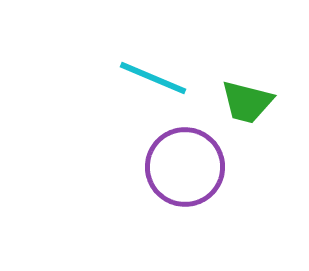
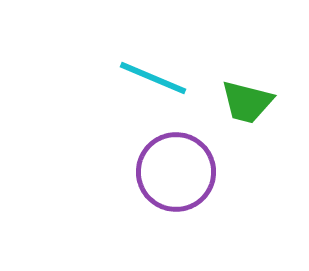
purple circle: moved 9 px left, 5 px down
